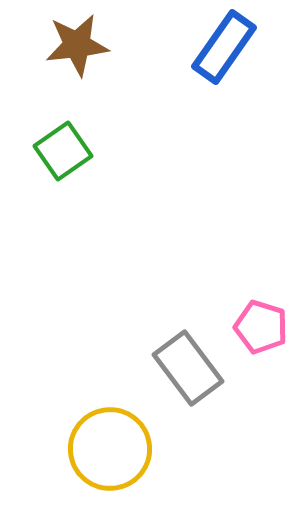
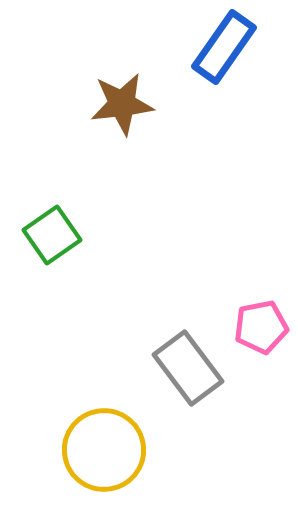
brown star: moved 45 px right, 59 px down
green square: moved 11 px left, 84 px down
pink pentagon: rotated 28 degrees counterclockwise
yellow circle: moved 6 px left, 1 px down
